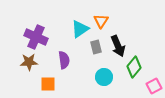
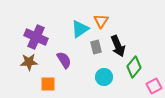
purple semicircle: rotated 24 degrees counterclockwise
